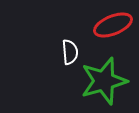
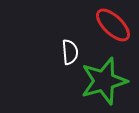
red ellipse: rotated 66 degrees clockwise
